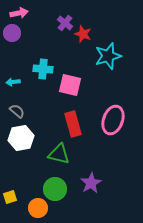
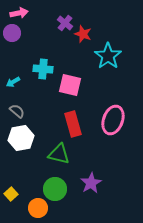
cyan star: rotated 20 degrees counterclockwise
cyan arrow: rotated 24 degrees counterclockwise
yellow square: moved 1 px right, 3 px up; rotated 24 degrees counterclockwise
